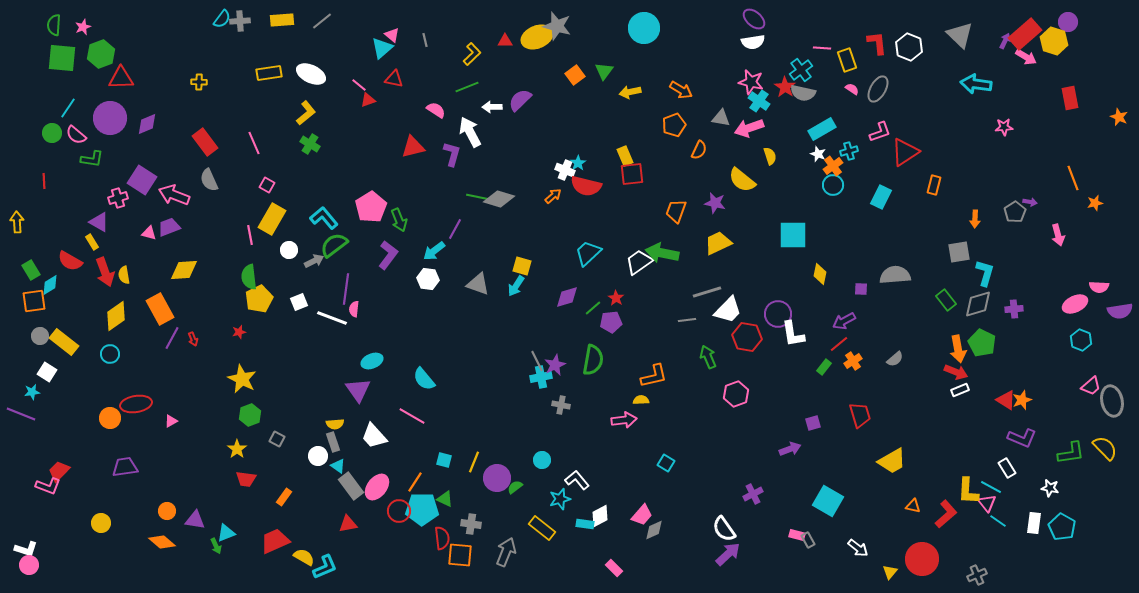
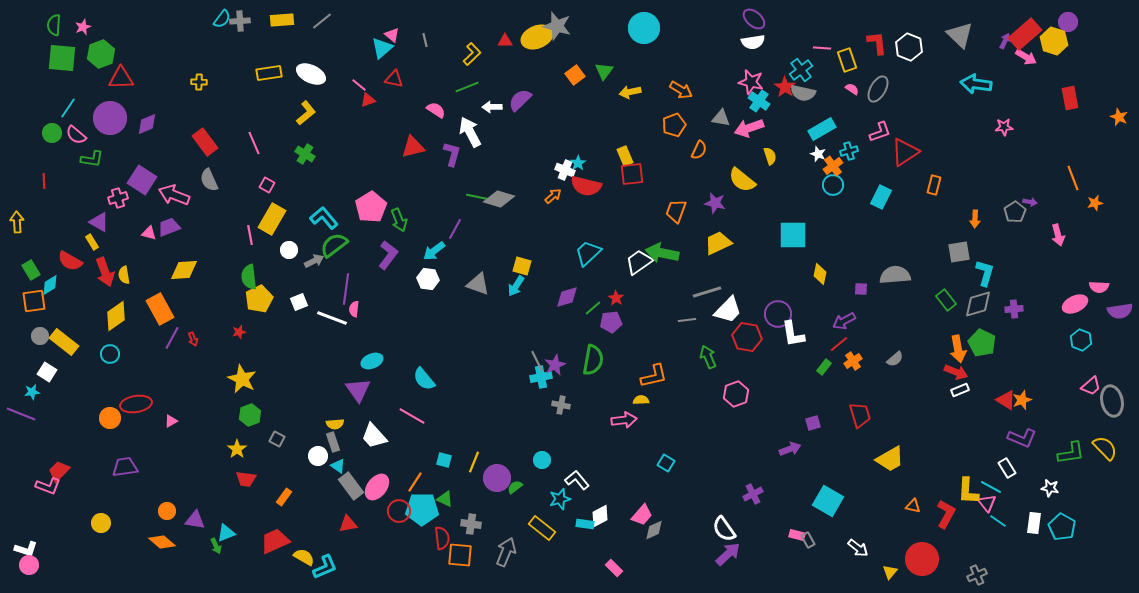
green cross at (310, 144): moved 5 px left, 10 px down
yellow trapezoid at (892, 461): moved 2 px left, 2 px up
red L-shape at (946, 514): rotated 20 degrees counterclockwise
